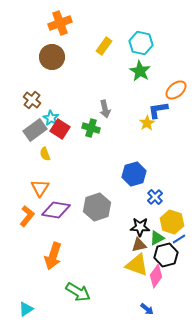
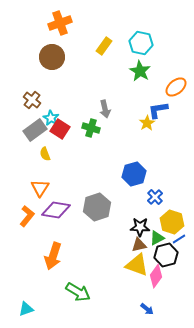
orange ellipse: moved 3 px up
cyan triangle: rotated 14 degrees clockwise
